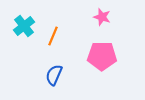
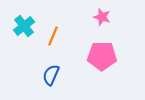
blue semicircle: moved 3 px left
